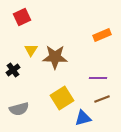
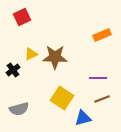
yellow triangle: moved 4 px down; rotated 32 degrees clockwise
yellow square: rotated 25 degrees counterclockwise
